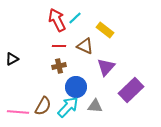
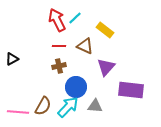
purple rectangle: rotated 50 degrees clockwise
